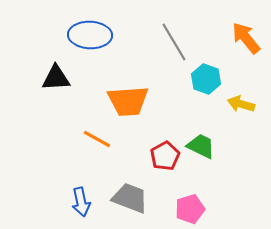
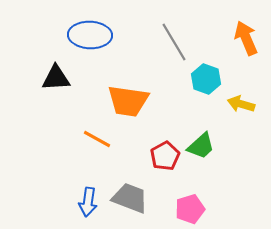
orange arrow: rotated 16 degrees clockwise
orange trapezoid: rotated 12 degrees clockwise
green trapezoid: rotated 112 degrees clockwise
blue arrow: moved 7 px right; rotated 20 degrees clockwise
